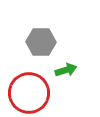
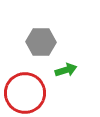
red circle: moved 4 px left
